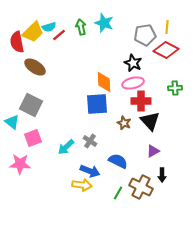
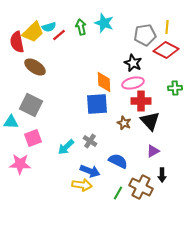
cyan triangle: moved 1 px left; rotated 35 degrees counterclockwise
